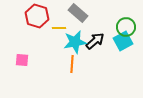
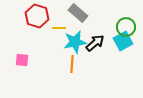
black arrow: moved 2 px down
